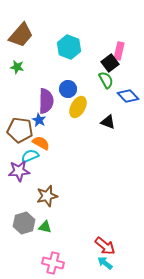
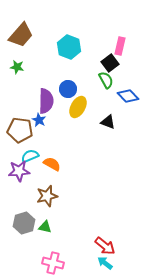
pink rectangle: moved 1 px right, 5 px up
orange semicircle: moved 11 px right, 21 px down
